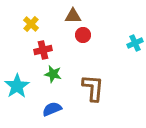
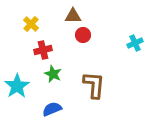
green star: rotated 12 degrees clockwise
brown L-shape: moved 1 px right, 3 px up
